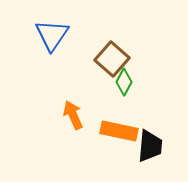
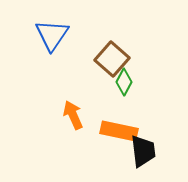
black trapezoid: moved 7 px left, 5 px down; rotated 12 degrees counterclockwise
